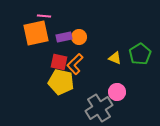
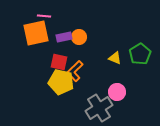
orange L-shape: moved 7 px down
